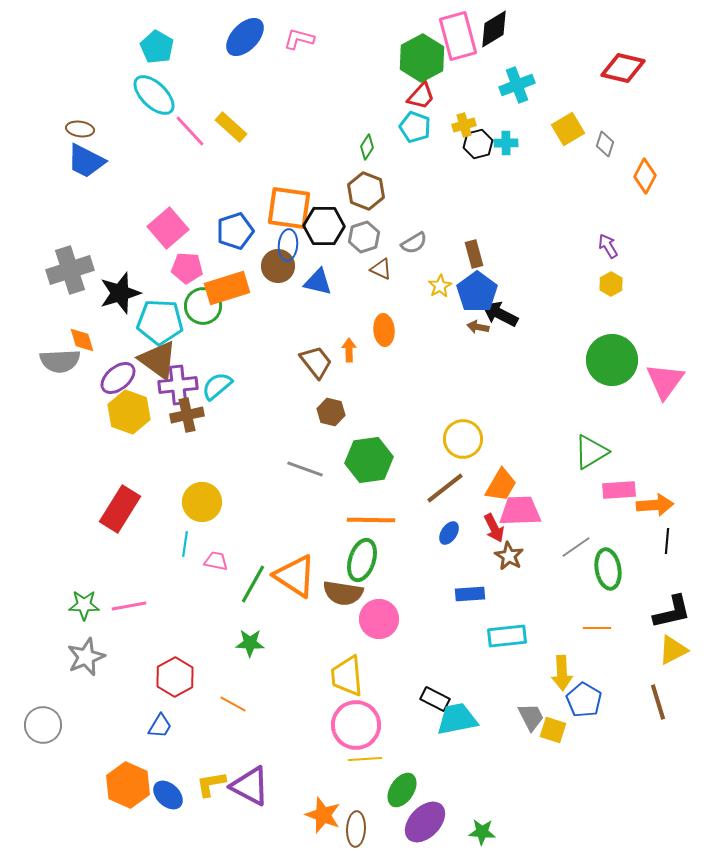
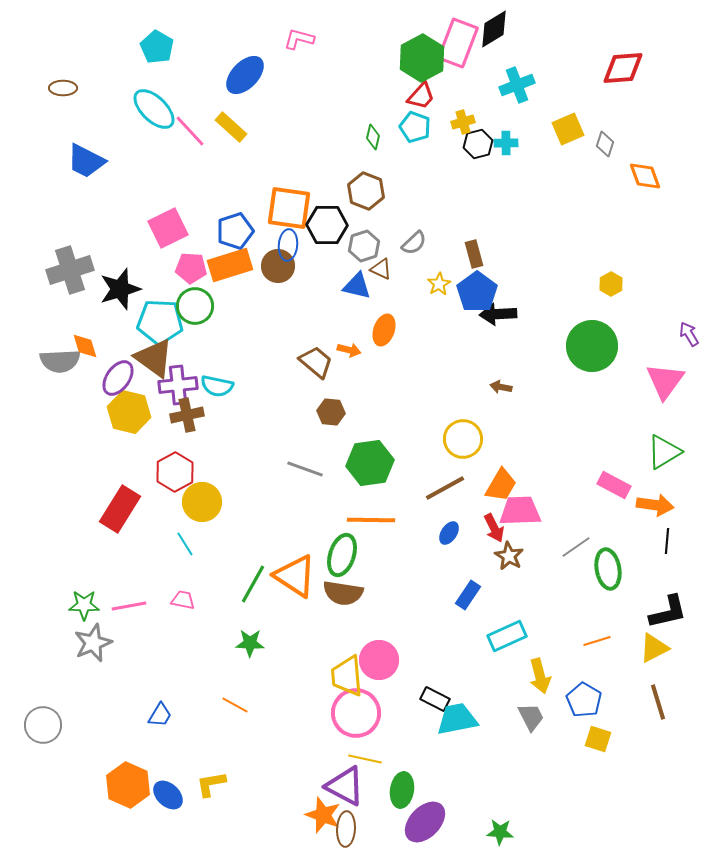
pink rectangle at (458, 36): moved 7 px down; rotated 36 degrees clockwise
blue ellipse at (245, 37): moved 38 px down
red diamond at (623, 68): rotated 18 degrees counterclockwise
cyan ellipse at (154, 95): moved 14 px down
yellow cross at (464, 125): moved 1 px left, 3 px up
brown ellipse at (80, 129): moved 17 px left, 41 px up; rotated 8 degrees counterclockwise
yellow square at (568, 129): rotated 8 degrees clockwise
green diamond at (367, 147): moved 6 px right, 10 px up; rotated 20 degrees counterclockwise
orange diamond at (645, 176): rotated 48 degrees counterclockwise
black hexagon at (324, 226): moved 3 px right, 1 px up
pink square at (168, 228): rotated 15 degrees clockwise
gray hexagon at (364, 237): moved 9 px down
gray semicircle at (414, 243): rotated 12 degrees counterclockwise
purple arrow at (608, 246): moved 81 px right, 88 px down
pink pentagon at (187, 268): moved 4 px right
blue triangle at (318, 282): moved 39 px right, 4 px down
yellow star at (440, 286): moved 1 px left, 2 px up
orange rectangle at (227, 288): moved 3 px right, 23 px up
black star at (120, 293): moved 4 px up
green circle at (203, 306): moved 8 px left
black arrow at (500, 314): moved 2 px left; rotated 30 degrees counterclockwise
brown arrow at (478, 327): moved 23 px right, 60 px down
orange ellipse at (384, 330): rotated 24 degrees clockwise
orange diamond at (82, 340): moved 3 px right, 6 px down
orange arrow at (349, 350): rotated 105 degrees clockwise
brown triangle at (158, 360): moved 4 px left, 2 px up
green circle at (612, 360): moved 20 px left, 14 px up
brown trapezoid at (316, 362): rotated 12 degrees counterclockwise
purple ellipse at (118, 378): rotated 15 degrees counterclockwise
cyan semicircle at (217, 386): rotated 128 degrees counterclockwise
yellow hexagon at (129, 412): rotated 6 degrees counterclockwise
brown hexagon at (331, 412): rotated 8 degrees counterclockwise
green triangle at (591, 452): moved 73 px right
green hexagon at (369, 460): moved 1 px right, 3 px down
brown line at (445, 488): rotated 9 degrees clockwise
pink rectangle at (619, 490): moved 5 px left, 5 px up; rotated 32 degrees clockwise
orange arrow at (655, 505): rotated 12 degrees clockwise
cyan line at (185, 544): rotated 40 degrees counterclockwise
green ellipse at (362, 560): moved 20 px left, 5 px up
pink trapezoid at (216, 561): moved 33 px left, 39 px down
blue rectangle at (470, 594): moved 2 px left, 1 px down; rotated 52 degrees counterclockwise
black L-shape at (672, 612): moved 4 px left
pink circle at (379, 619): moved 41 px down
orange line at (597, 628): moved 13 px down; rotated 16 degrees counterclockwise
cyan rectangle at (507, 636): rotated 18 degrees counterclockwise
yellow triangle at (673, 650): moved 19 px left, 2 px up
gray star at (86, 657): moved 7 px right, 14 px up
yellow arrow at (562, 673): moved 22 px left, 3 px down; rotated 12 degrees counterclockwise
red hexagon at (175, 677): moved 205 px up
orange line at (233, 704): moved 2 px right, 1 px down
pink circle at (356, 725): moved 12 px up
blue trapezoid at (160, 726): moved 11 px up
yellow square at (553, 730): moved 45 px right, 9 px down
yellow line at (365, 759): rotated 16 degrees clockwise
purple triangle at (250, 786): moved 95 px right
green ellipse at (402, 790): rotated 24 degrees counterclockwise
brown ellipse at (356, 829): moved 10 px left
green star at (482, 832): moved 18 px right
